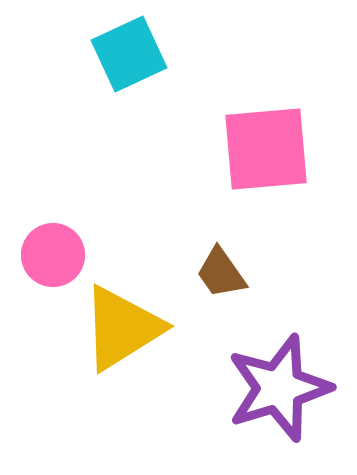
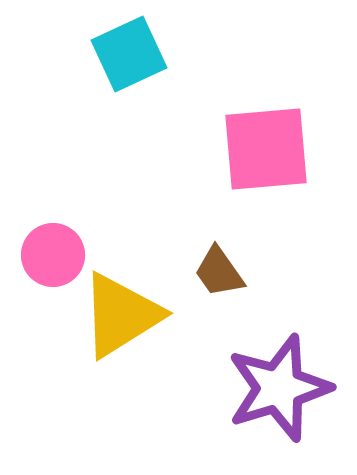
brown trapezoid: moved 2 px left, 1 px up
yellow triangle: moved 1 px left, 13 px up
